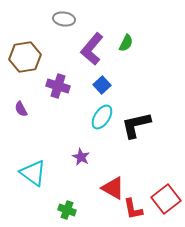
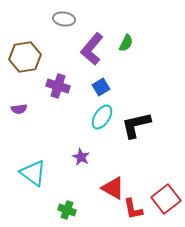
blue square: moved 1 px left, 2 px down; rotated 12 degrees clockwise
purple semicircle: moved 2 px left; rotated 70 degrees counterclockwise
